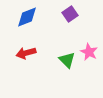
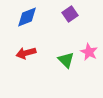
green triangle: moved 1 px left
